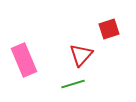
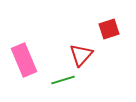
green line: moved 10 px left, 4 px up
